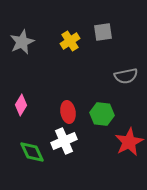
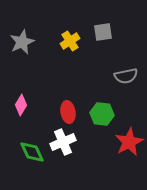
white cross: moved 1 px left, 1 px down
